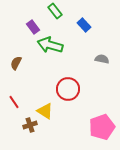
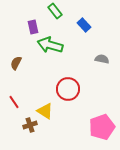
purple rectangle: rotated 24 degrees clockwise
